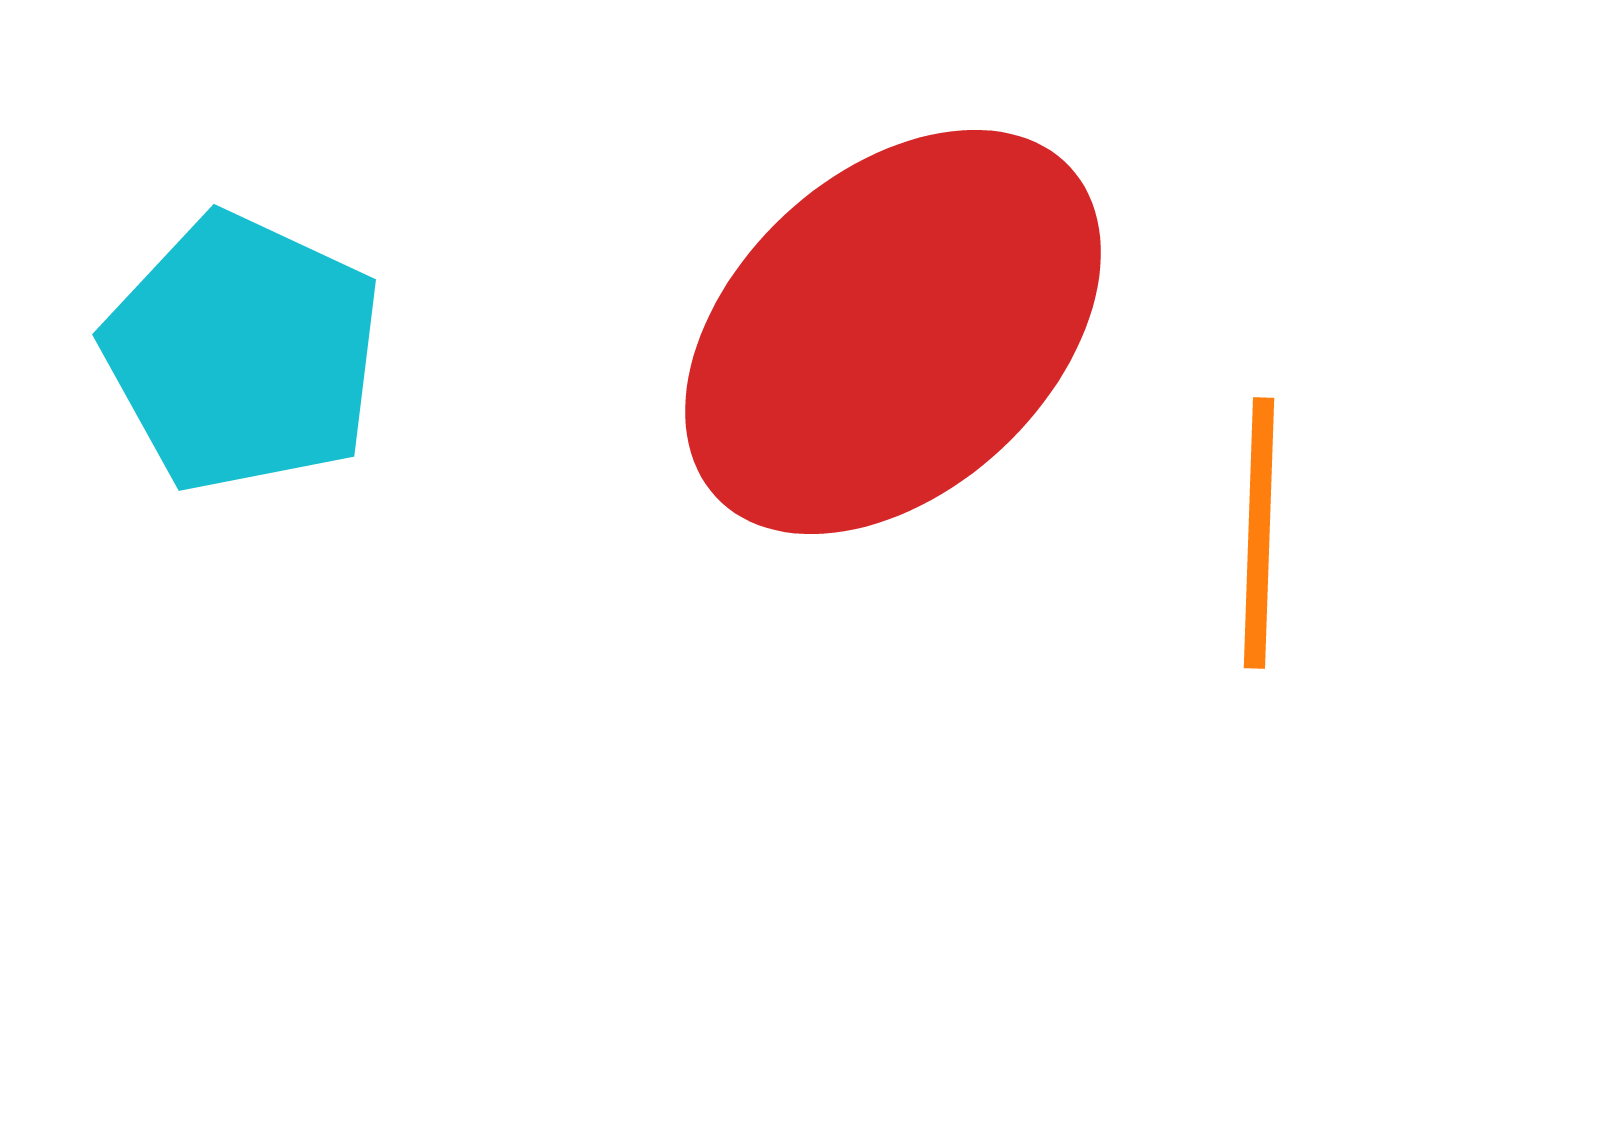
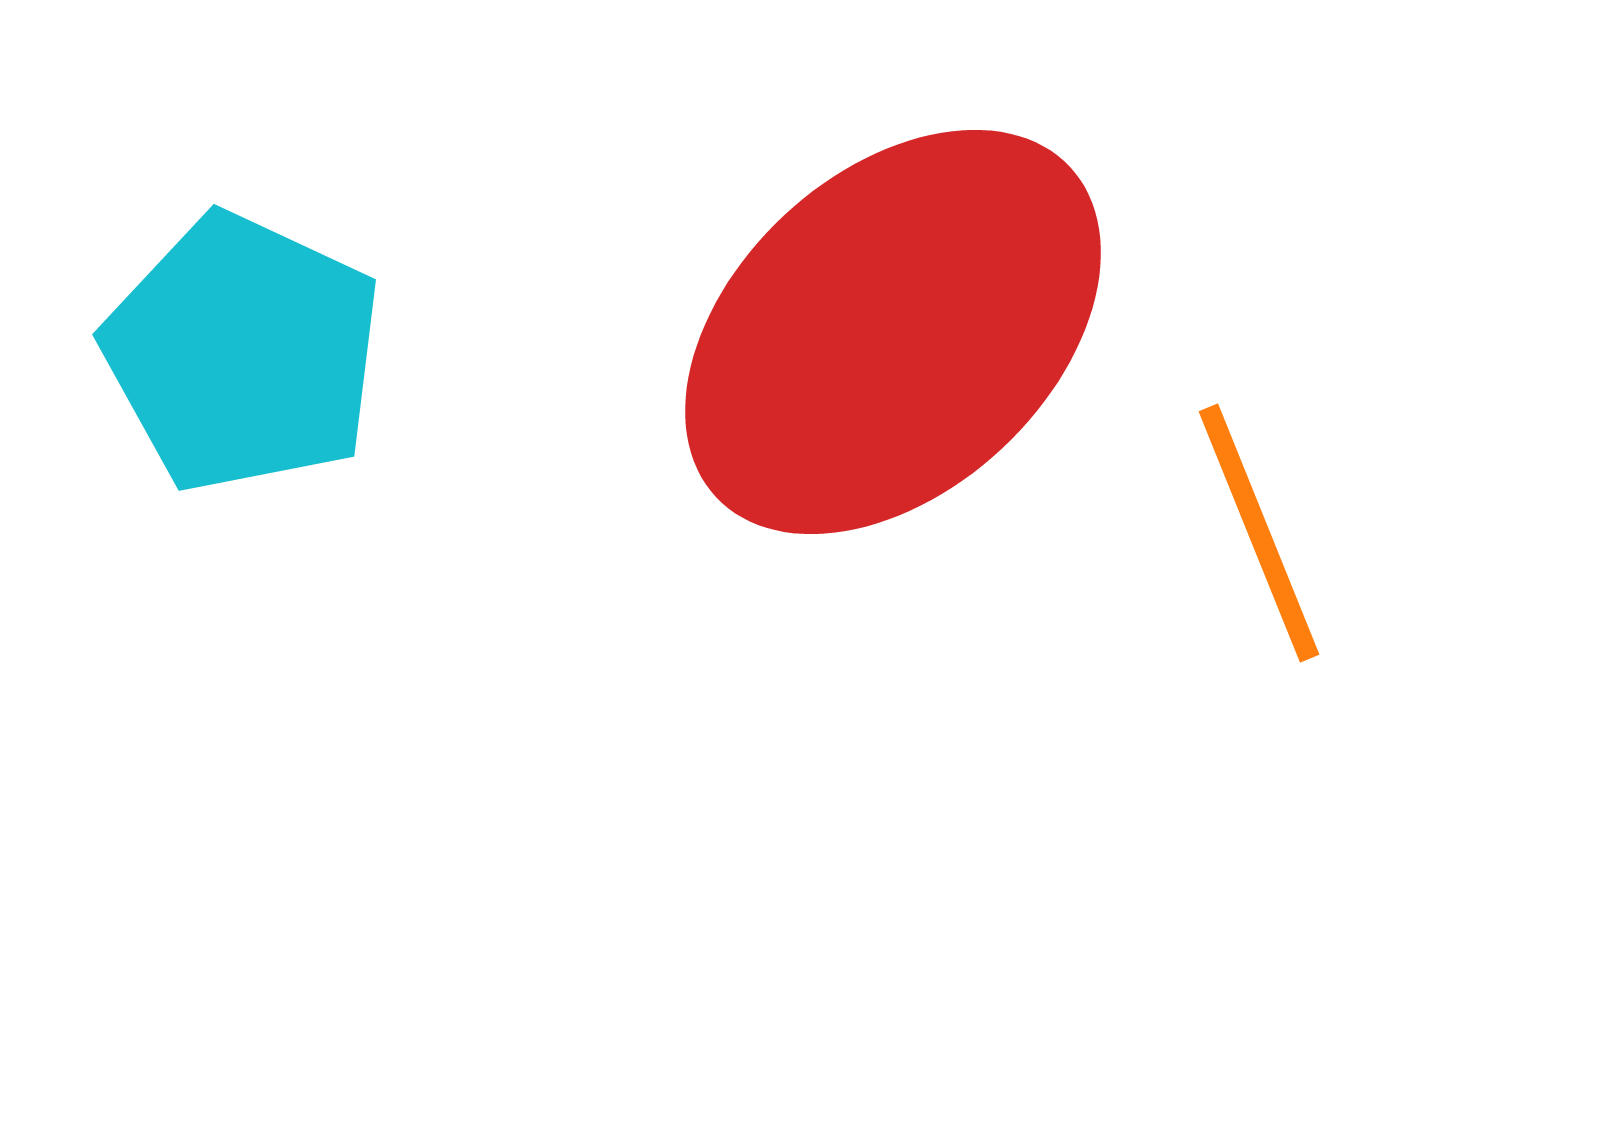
orange line: rotated 24 degrees counterclockwise
